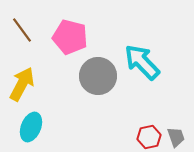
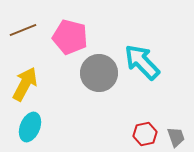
brown line: moved 1 px right; rotated 76 degrees counterclockwise
gray circle: moved 1 px right, 3 px up
yellow arrow: moved 3 px right
cyan ellipse: moved 1 px left
red hexagon: moved 4 px left, 3 px up
